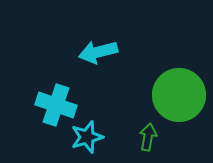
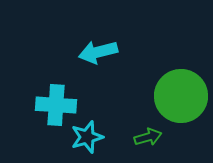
green circle: moved 2 px right, 1 px down
cyan cross: rotated 15 degrees counterclockwise
green arrow: rotated 64 degrees clockwise
